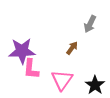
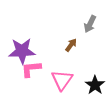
brown arrow: moved 1 px left, 3 px up
pink L-shape: rotated 80 degrees clockwise
